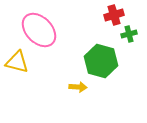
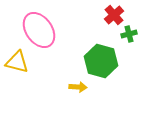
red cross: rotated 24 degrees counterclockwise
pink ellipse: rotated 9 degrees clockwise
